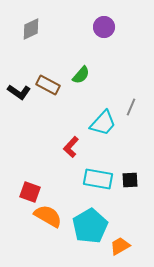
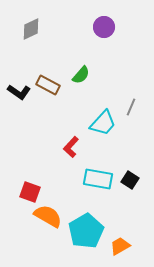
black square: rotated 36 degrees clockwise
cyan pentagon: moved 4 px left, 5 px down
